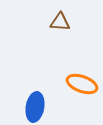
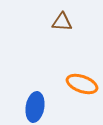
brown triangle: moved 2 px right
